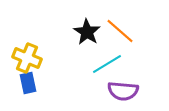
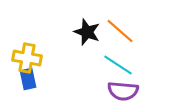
black star: rotated 12 degrees counterclockwise
yellow cross: rotated 12 degrees counterclockwise
cyan line: moved 11 px right, 1 px down; rotated 64 degrees clockwise
blue rectangle: moved 4 px up
